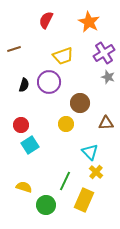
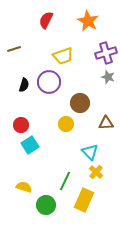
orange star: moved 1 px left, 1 px up
purple cross: moved 2 px right; rotated 15 degrees clockwise
